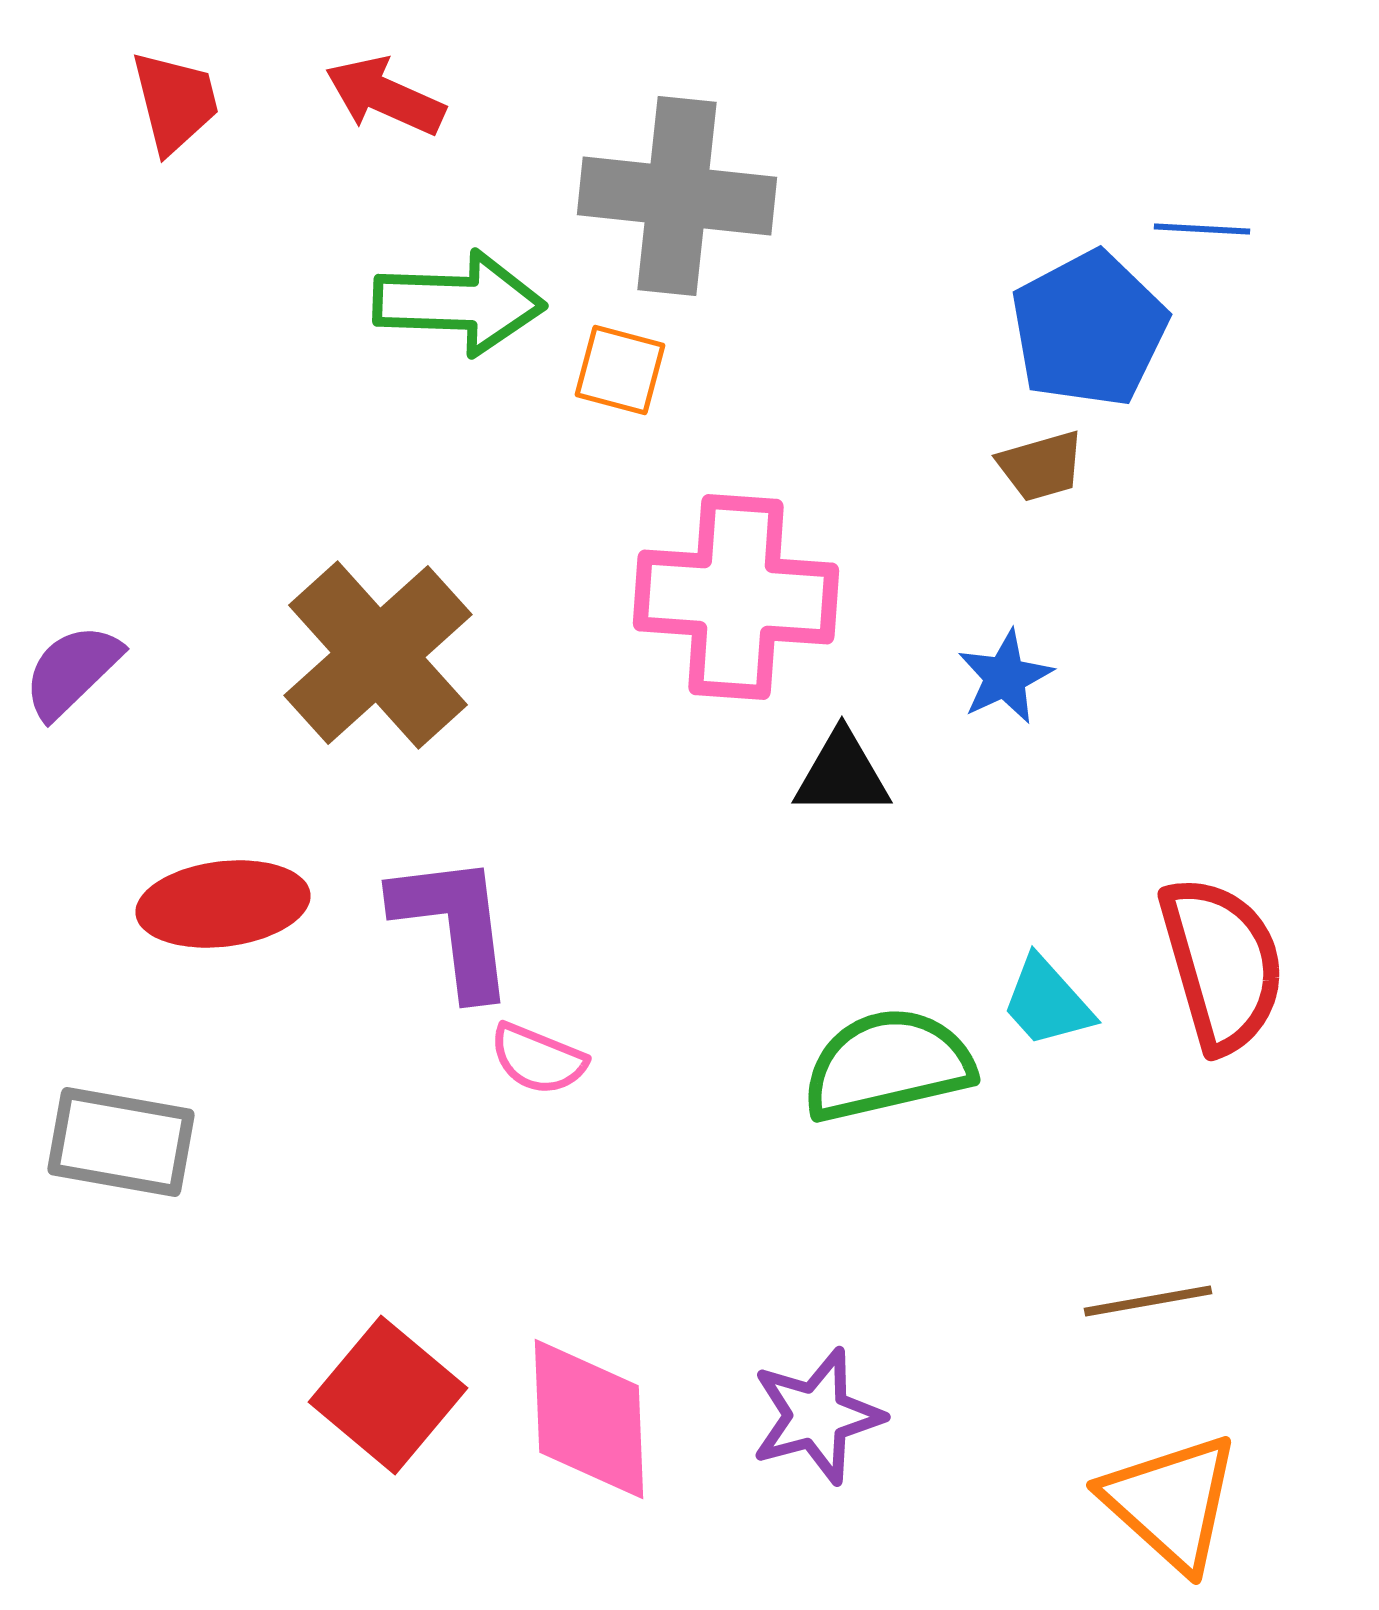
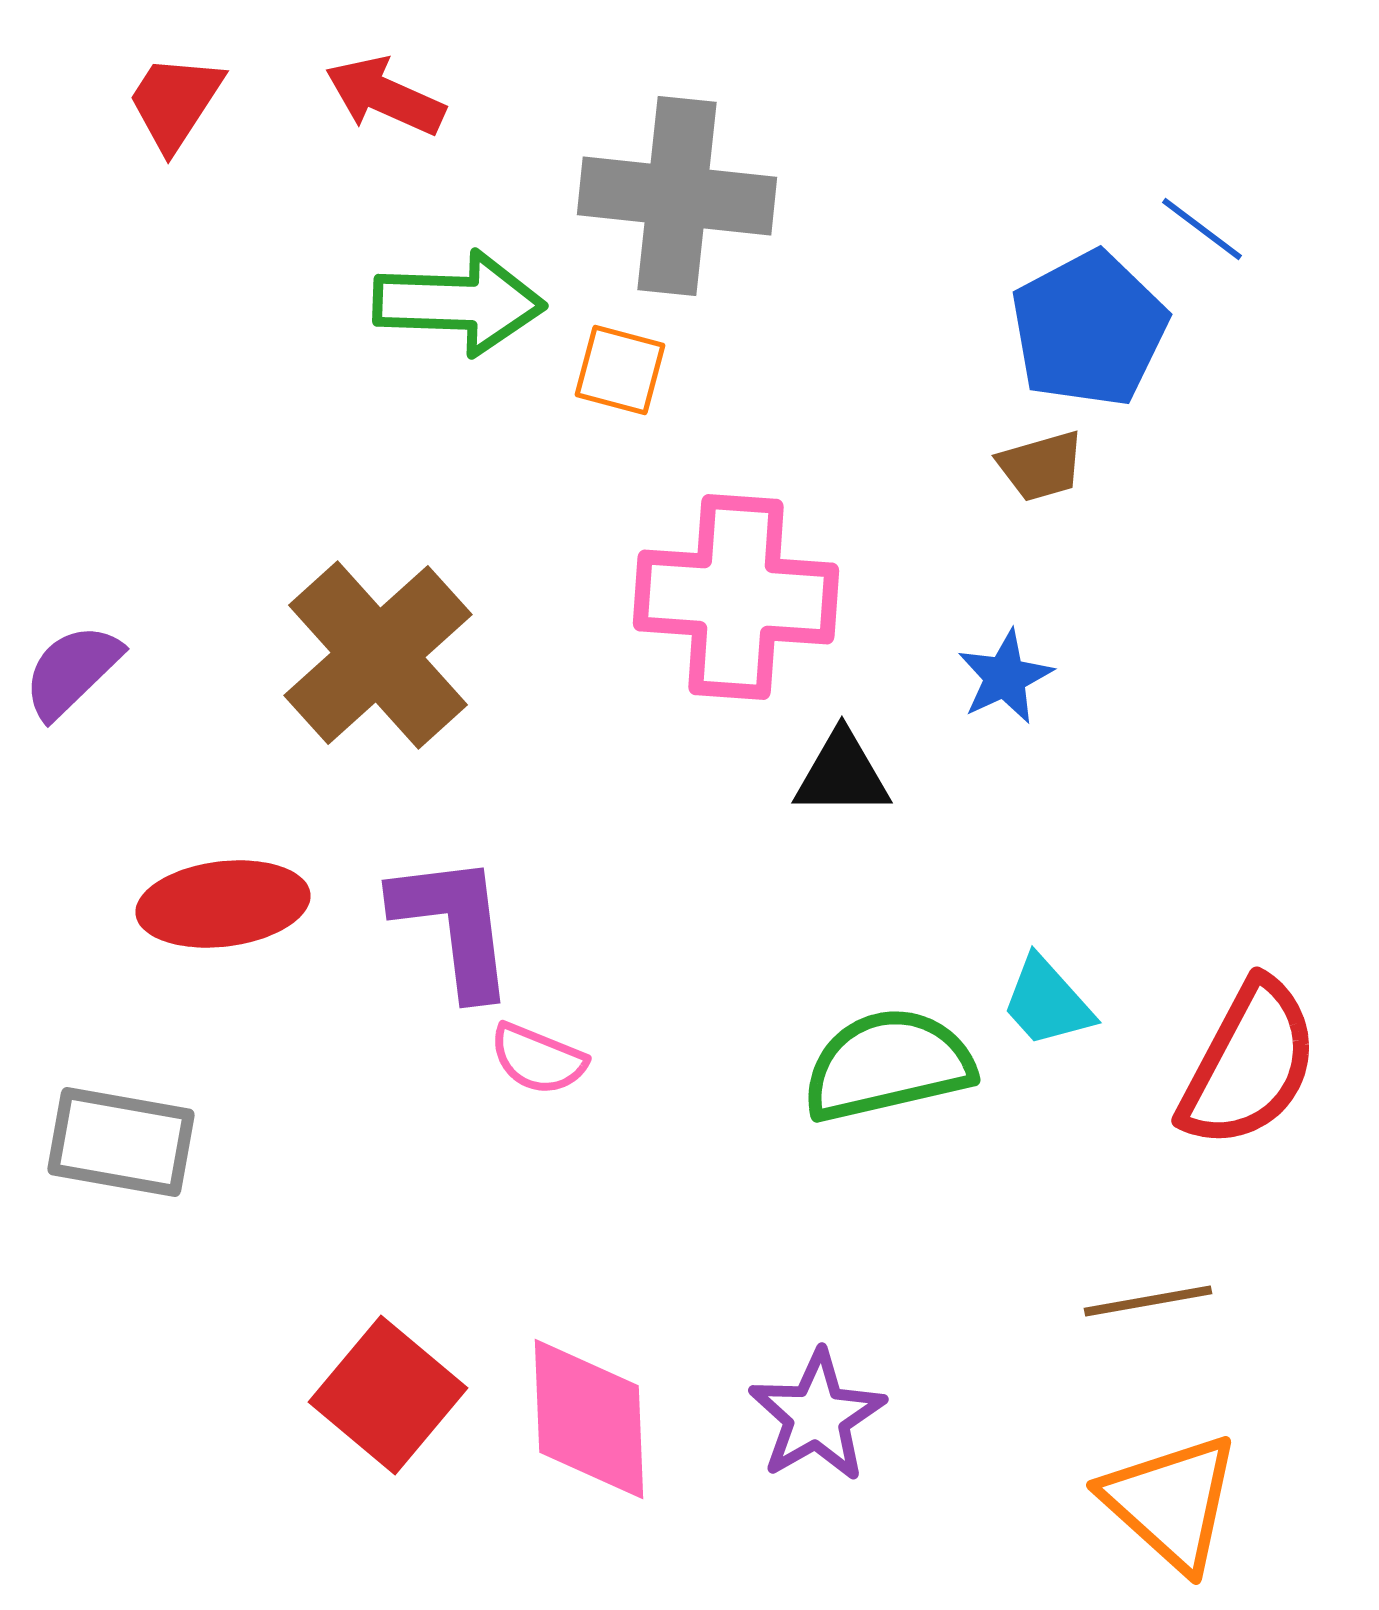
red trapezoid: rotated 133 degrees counterclockwise
blue line: rotated 34 degrees clockwise
red semicircle: moved 27 px right, 100 px down; rotated 44 degrees clockwise
purple star: rotated 15 degrees counterclockwise
